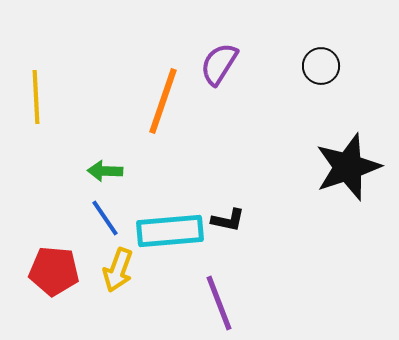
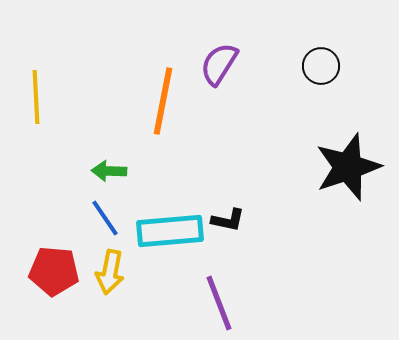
orange line: rotated 8 degrees counterclockwise
green arrow: moved 4 px right
yellow arrow: moved 8 px left, 2 px down; rotated 9 degrees counterclockwise
